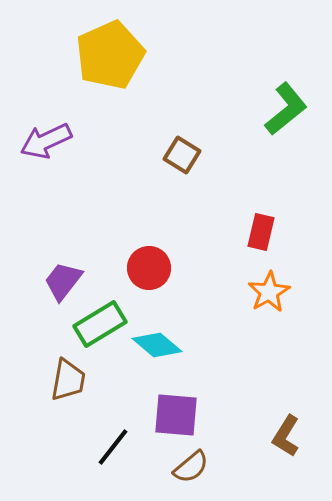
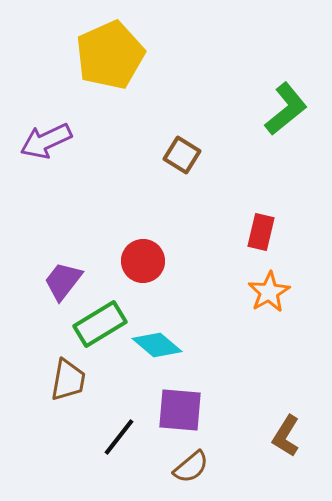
red circle: moved 6 px left, 7 px up
purple square: moved 4 px right, 5 px up
black line: moved 6 px right, 10 px up
